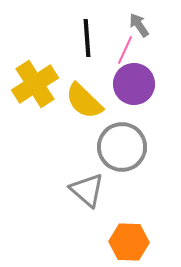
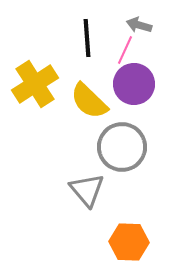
gray arrow: rotated 40 degrees counterclockwise
yellow semicircle: moved 5 px right
gray triangle: rotated 9 degrees clockwise
